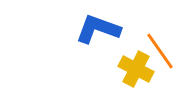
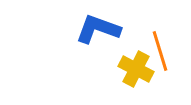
orange line: rotated 18 degrees clockwise
